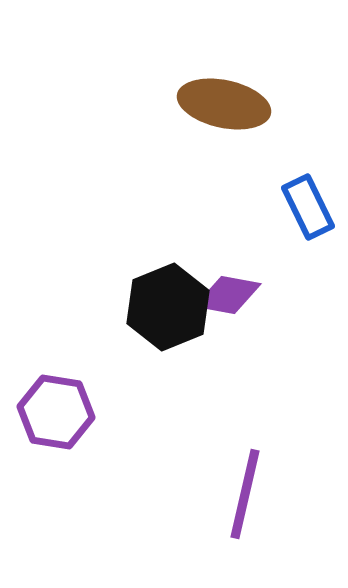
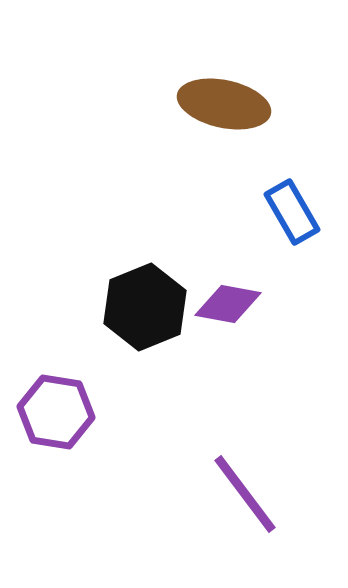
blue rectangle: moved 16 px left, 5 px down; rotated 4 degrees counterclockwise
purple diamond: moved 9 px down
black hexagon: moved 23 px left
purple line: rotated 50 degrees counterclockwise
